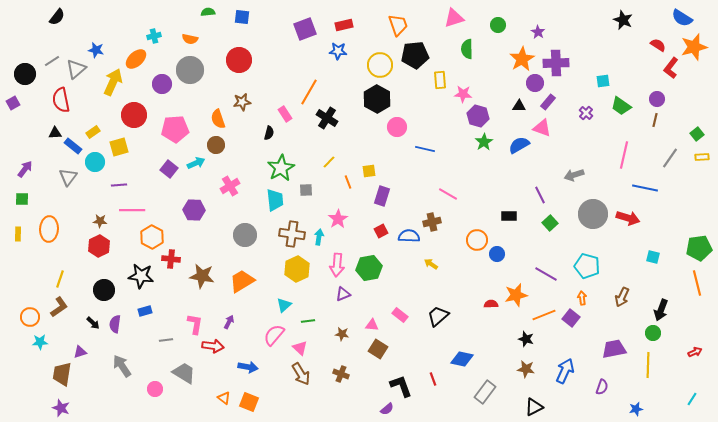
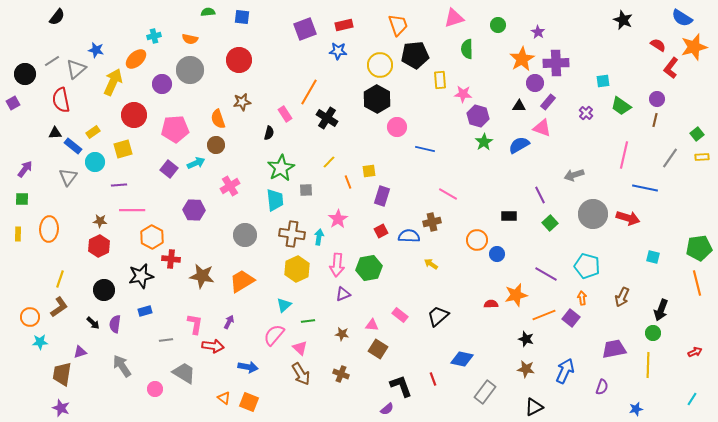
yellow square at (119, 147): moved 4 px right, 2 px down
black star at (141, 276): rotated 20 degrees counterclockwise
